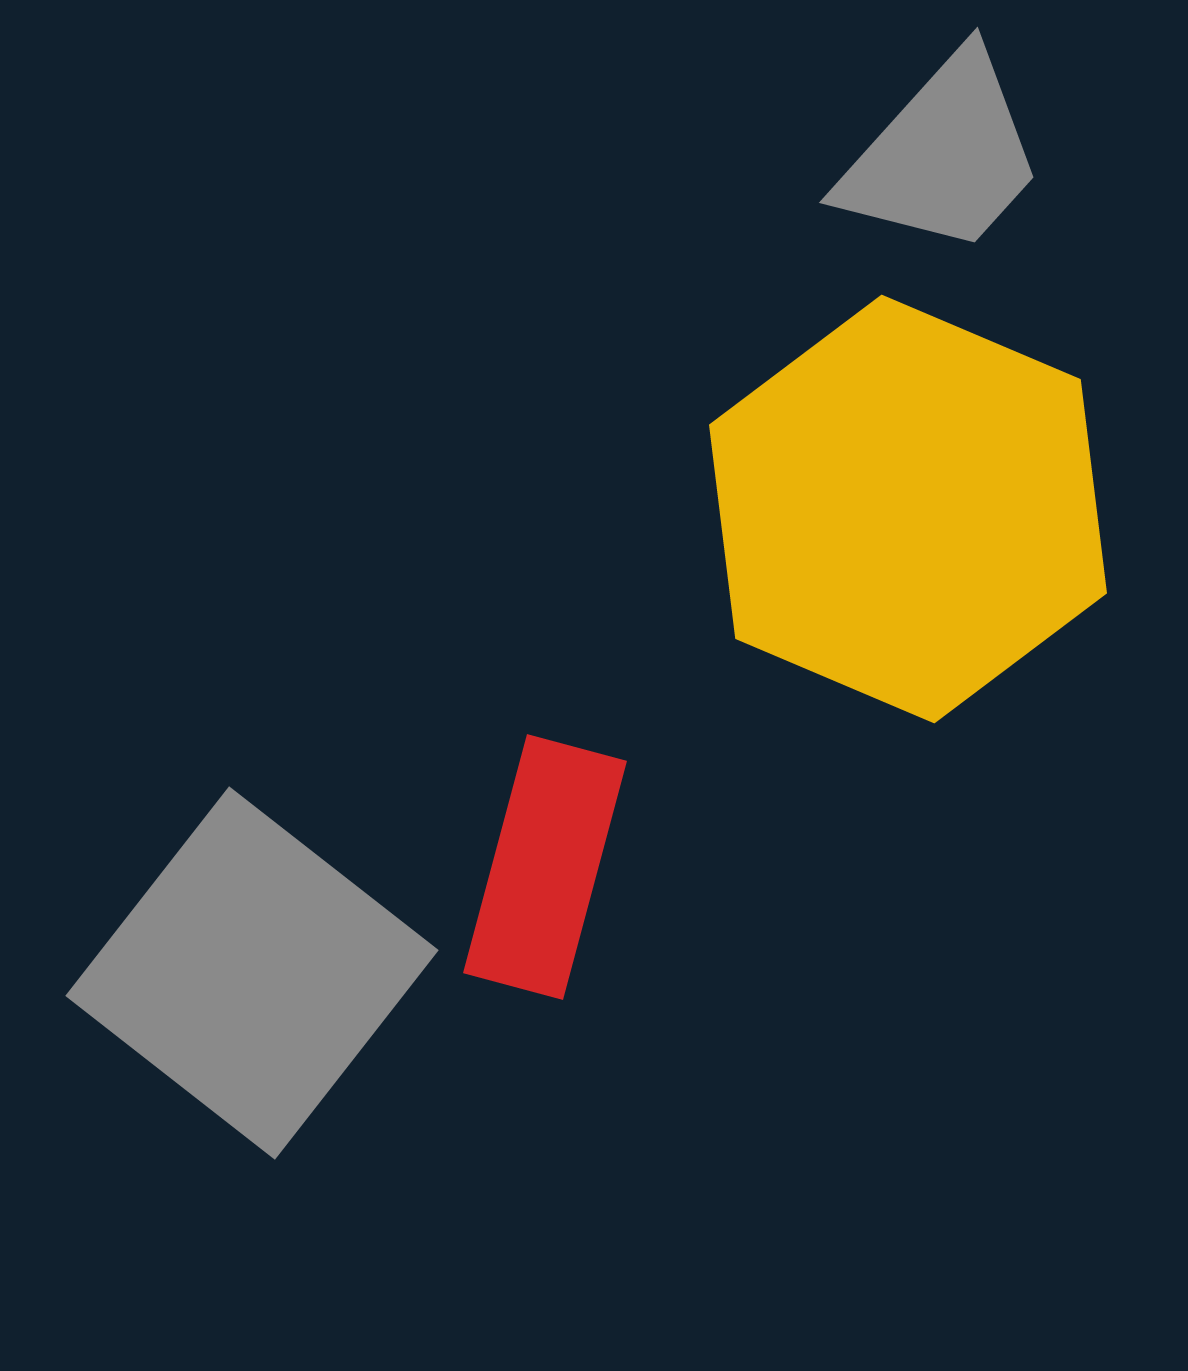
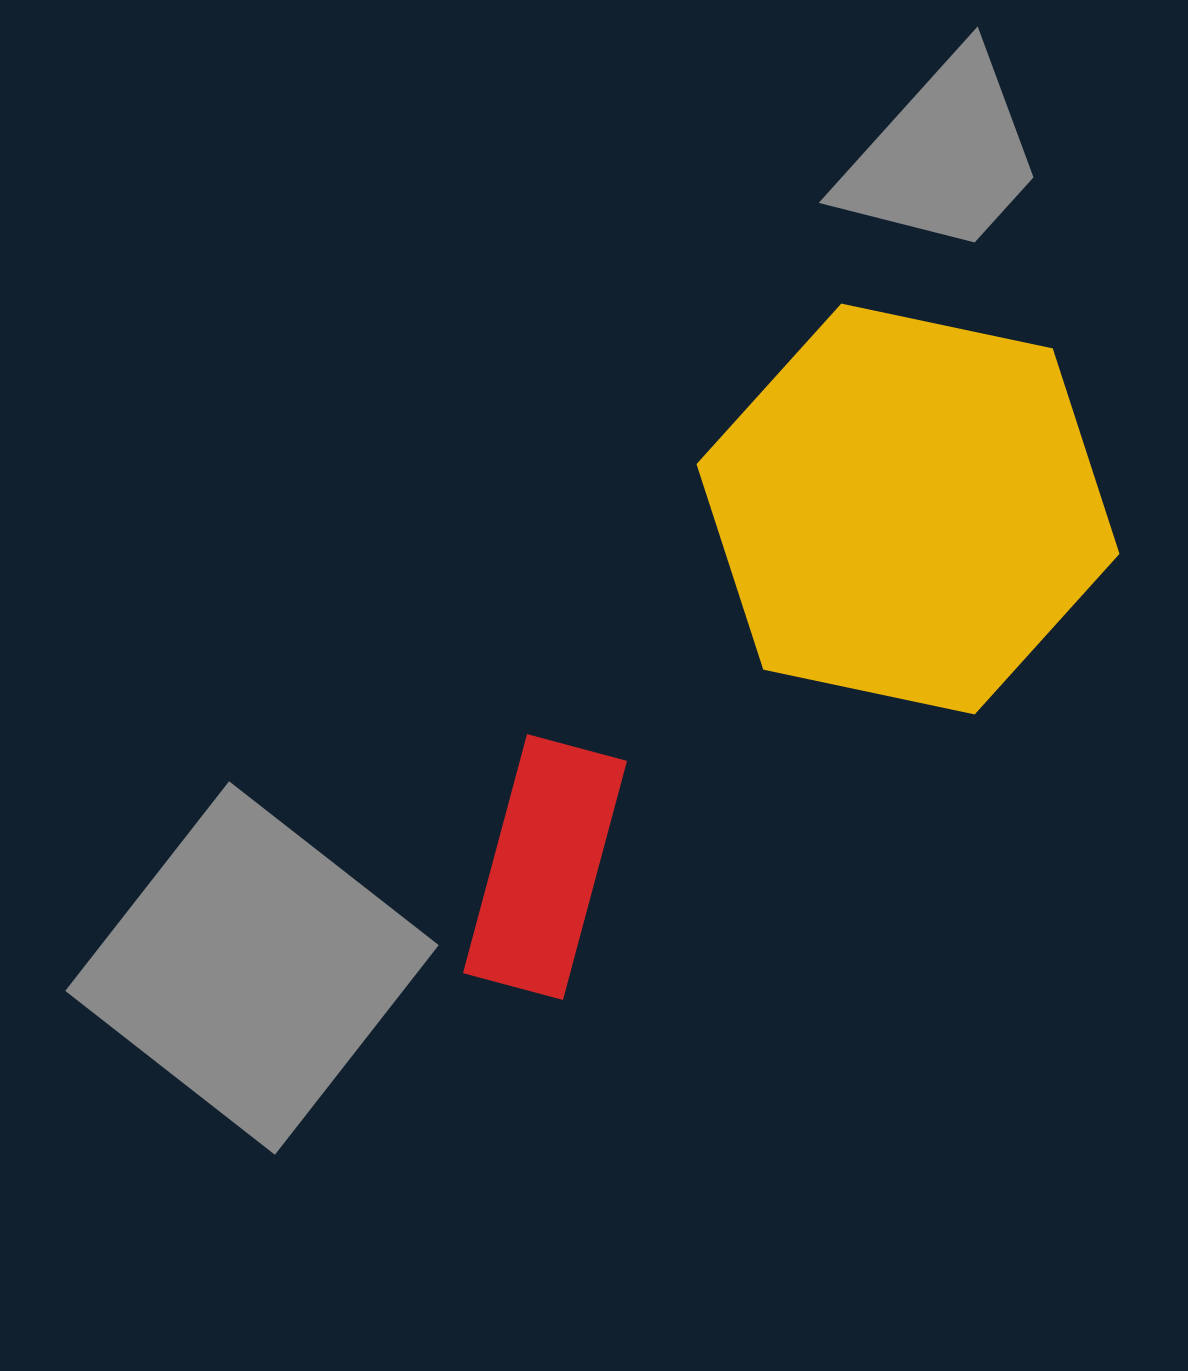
yellow hexagon: rotated 11 degrees counterclockwise
gray square: moved 5 px up
